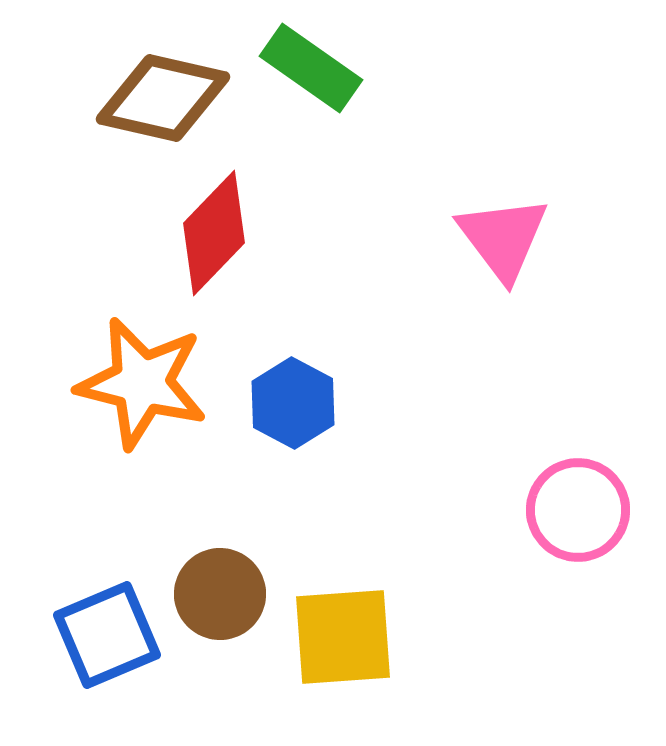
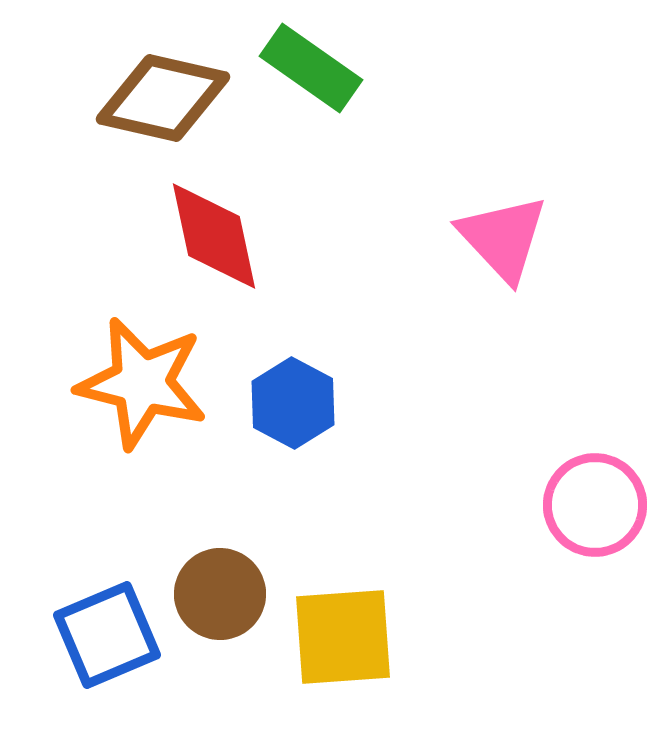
red diamond: moved 3 px down; rotated 56 degrees counterclockwise
pink triangle: rotated 6 degrees counterclockwise
pink circle: moved 17 px right, 5 px up
